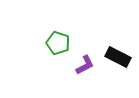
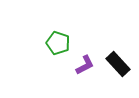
black rectangle: moved 7 px down; rotated 20 degrees clockwise
